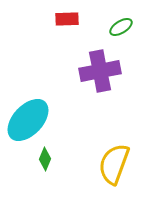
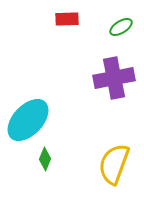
purple cross: moved 14 px right, 7 px down
